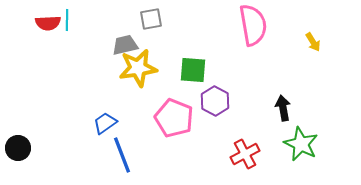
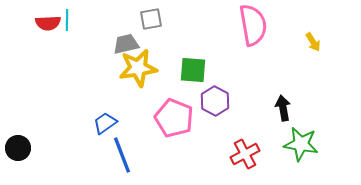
gray trapezoid: moved 1 px right, 1 px up
green star: rotated 16 degrees counterclockwise
